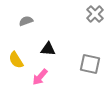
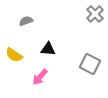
yellow semicircle: moved 2 px left, 5 px up; rotated 24 degrees counterclockwise
gray square: rotated 15 degrees clockwise
